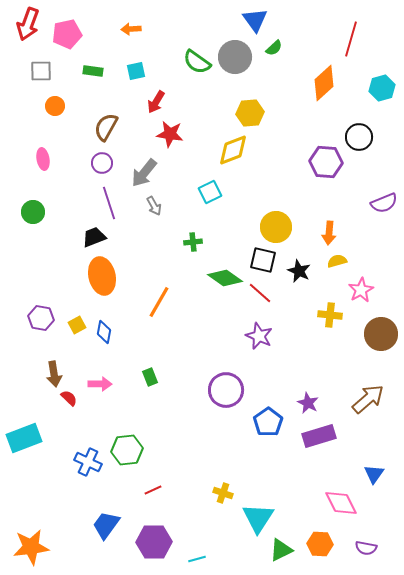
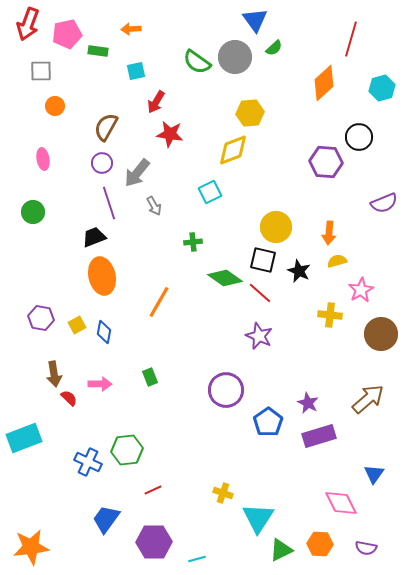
green rectangle at (93, 71): moved 5 px right, 20 px up
gray arrow at (144, 173): moved 7 px left
blue trapezoid at (106, 525): moved 6 px up
